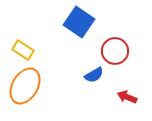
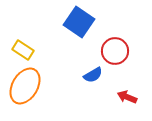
blue semicircle: moved 1 px left
